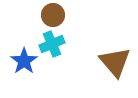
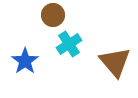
cyan cross: moved 17 px right; rotated 10 degrees counterclockwise
blue star: moved 1 px right
